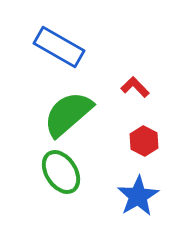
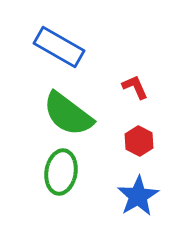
red L-shape: rotated 20 degrees clockwise
green semicircle: rotated 102 degrees counterclockwise
red hexagon: moved 5 px left
green ellipse: rotated 42 degrees clockwise
